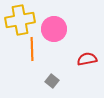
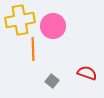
pink circle: moved 1 px left, 3 px up
orange line: moved 1 px right
red semicircle: moved 14 px down; rotated 30 degrees clockwise
